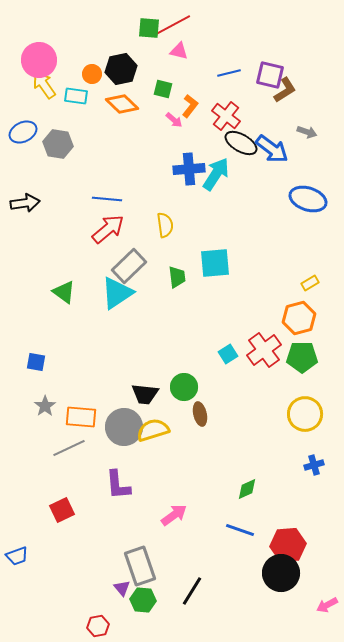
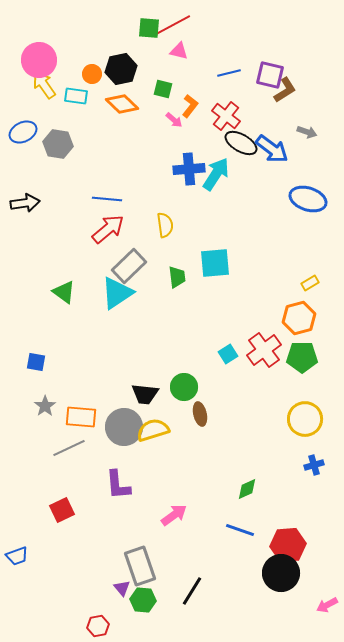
yellow circle at (305, 414): moved 5 px down
